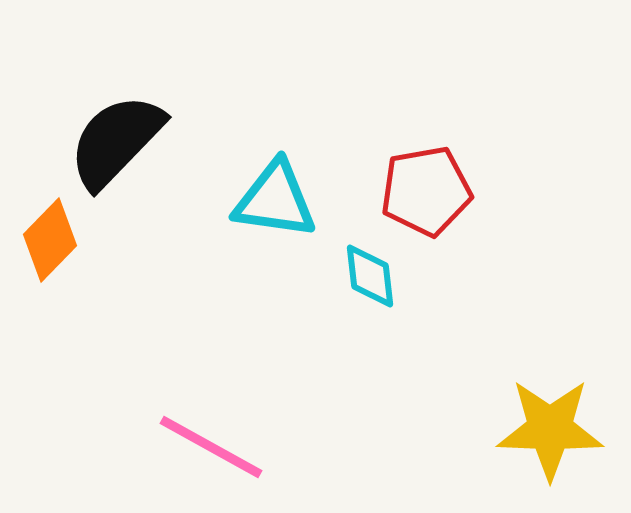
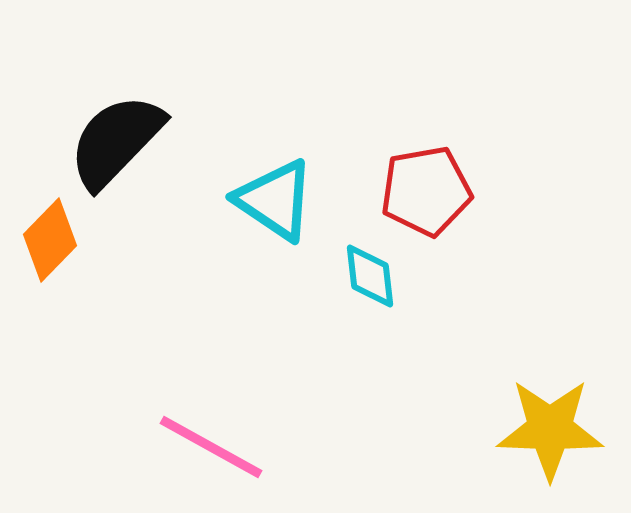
cyan triangle: rotated 26 degrees clockwise
